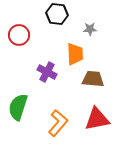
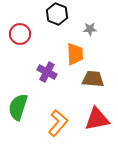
black hexagon: rotated 15 degrees clockwise
red circle: moved 1 px right, 1 px up
